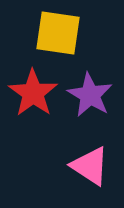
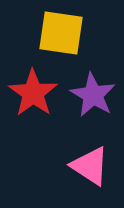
yellow square: moved 3 px right
purple star: moved 3 px right
